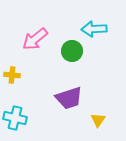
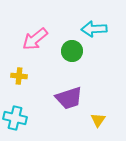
yellow cross: moved 7 px right, 1 px down
